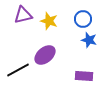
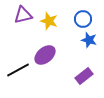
purple rectangle: rotated 42 degrees counterclockwise
